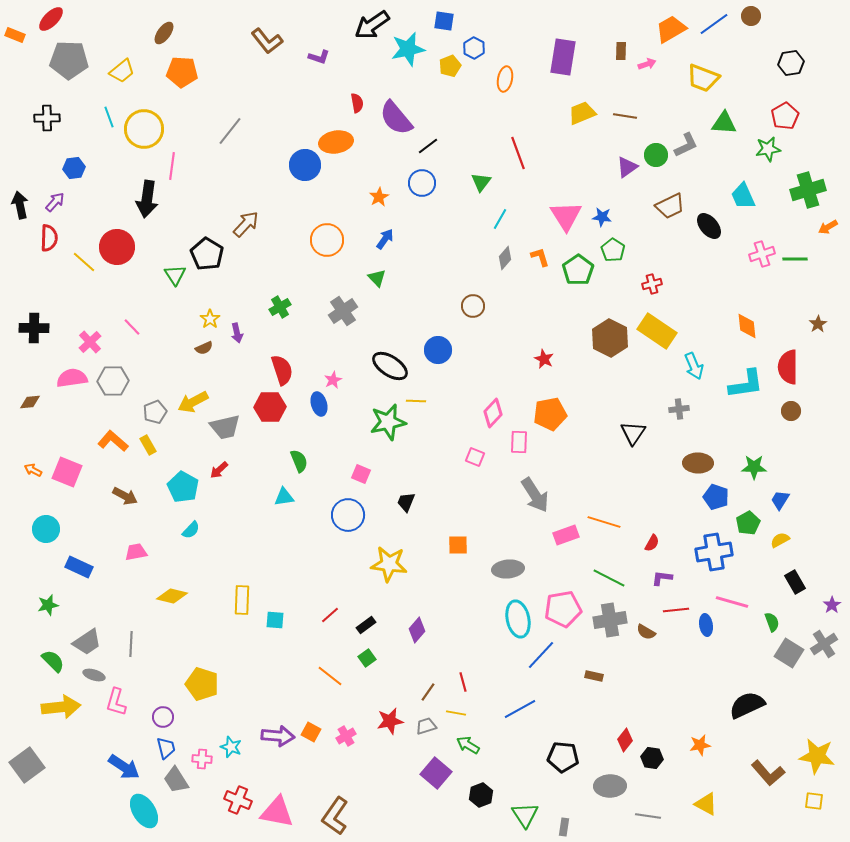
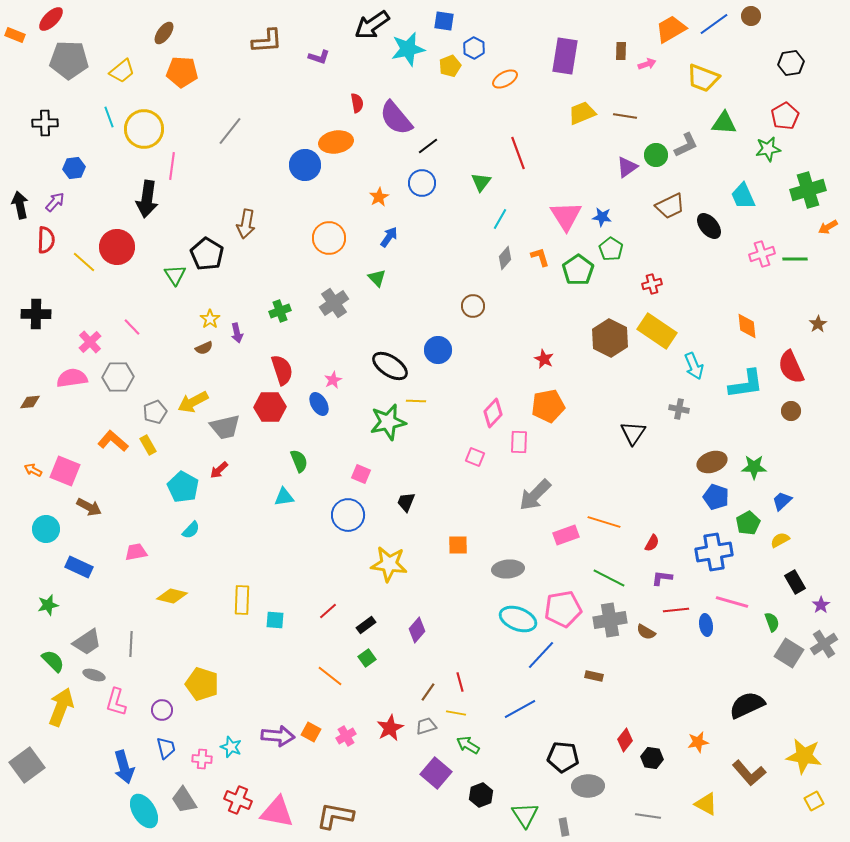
brown L-shape at (267, 41): rotated 56 degrees counterclockwise
purple rectangle at (563, 57): moved 2 px right, 1 px up
orange ellipse at (505, 79): rotated 50 degrees clockwise
black cross at (47, 118): moved 2 px left, 5 px down
brown arrow at (246, 224): rotated 148 degrees clockwise
red semicircle at (49, 238): moved 3 px left, 2 px down
blue arrow at (385, 239): moved 4 px right, 2 px up
orange circle at (327, 240): moved 2 px right, 2 px up
green pentagon at (613, 250): moved 2 px left, 1 px up
green cross at (280, 307): moved 4 px down; rotated 10 degrees clockwise
gray cross at (343, 311): moved 9 px left, 8 px up
black cross at (34, 328): moved 2 px right, 14 px up
red semicircle at (788, 367): moved 3 px right; rotated 24 degrees counterclockwise
gray hexagon at (113, 381): moved 5 px right, 4 px up
blue ellipse at (319, 404): rotated 15 degrees counterclockwise
gray cross at (679, 409): rotated 18 degrees clockwise
orange pentagon at (550, 414): moved 2 px left, 8 px up
brown ellipse at (698, 463): moved 14 px right, 1 px up; rotated 20 degrees counterclockwise
pink square at (67, 472): moved 2 px left, 1 px up
gray arrow at (535, 495): rotated 78 degrees clockwise
brown arrow at (125, 496): moved 36 px left, 11 px down
blue trapezoid at (780, 500): moved 2 px right, 1 px down; rotated 15 degrees clockwise
purple star at (832, 605): moved 11 px left
red line at (330, 615): moved 2 px left, 4 px up
cyan ellipse at (518, 619): rotated 57 degrees counterclockwise
red line at (463, 682): moved 3 px left
yellow arrow at (61, 707): rotated 63 degrees counterclockwise
purple circle at (163, 717): moved 1 px left, 7 px up
red star at (390, 721): moved 7 px down; rotated 16 degrees counterclockwise
orange star at (700, 745): moved 2 px left, 3 px up
yellow star at (817, 756): moved 13 px left
blue arrow at (124, 767): rotated 40 degrees clockwise
brown L-shape at (768, 773): moved 19 px left
gray trapezoid at (176, 780): moved 8 px right, 20 px down
gray ellipse at (610, 786): moved 22 px left
yellow square at (814, 801): rotated 36 degrees counterclockwise
brown L-shape at (335, 816): rotated 66 degrees clockwise
gray rectangle at (564, 827): rotated 18 degrees counterclockwise
